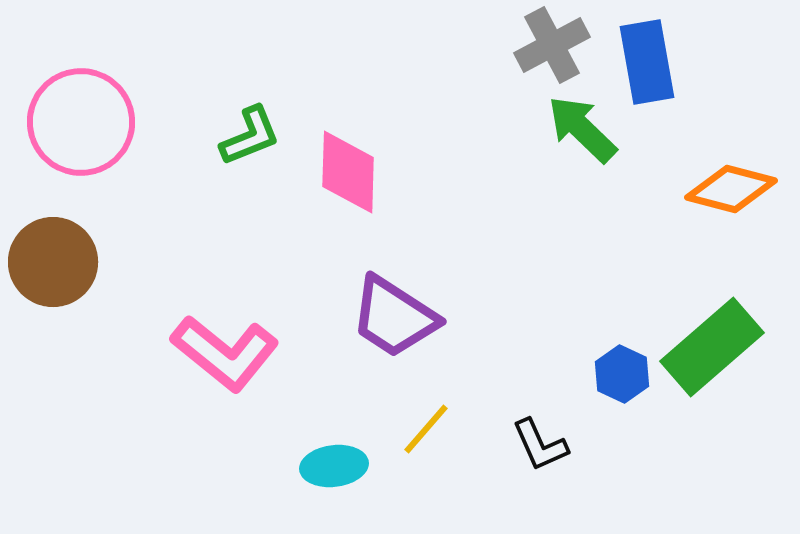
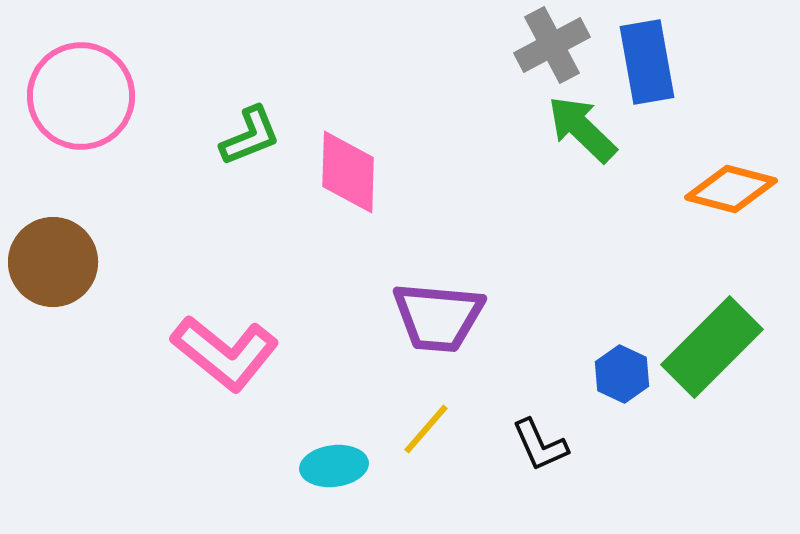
pink circle: moved 26 px up
purple trapezoid: moved 44 px right; rotated 28 degrees counterclockwise
green rectangle: rotated 4 degrees counterclockwise
